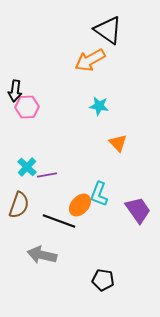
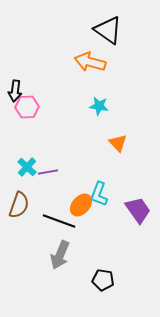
orange arrow: moved 2 px down; rotated 44 degrees clockwise
purple line: moved 1 px right, 3 px up
orange ellipse: moved 1 px right
gray arrow: moved 18 px right; rotated 80 degrees counterclockwise
